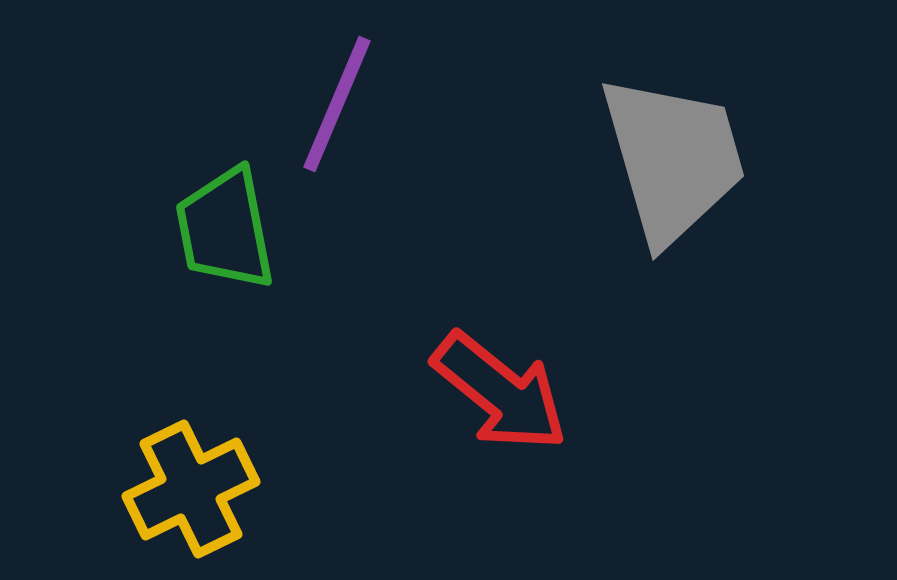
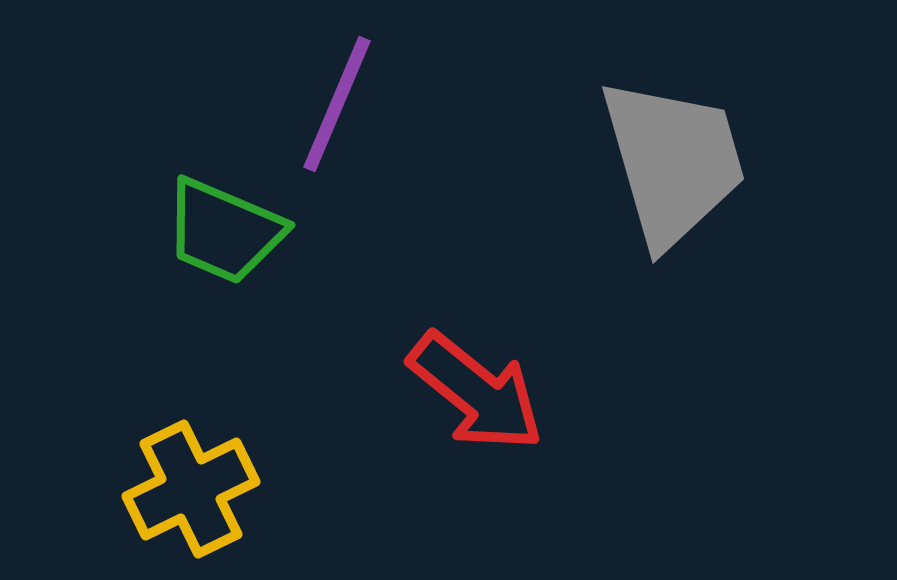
gray trapezoid: moved 3 px down
green trapezoid: moved 1 px left, 2 px down; rotated 56 degrees counterclockwise
red arrow: moved 24 px left
